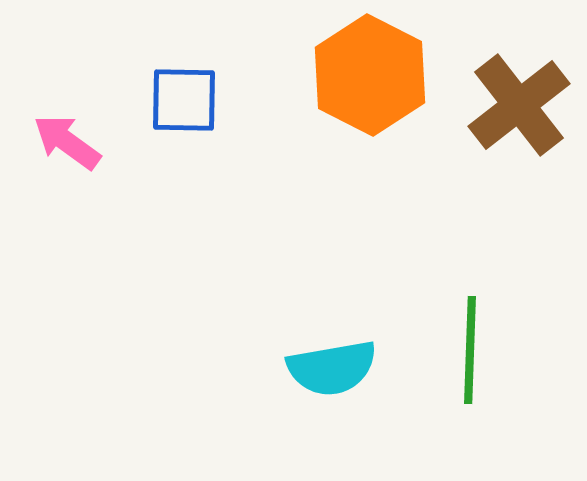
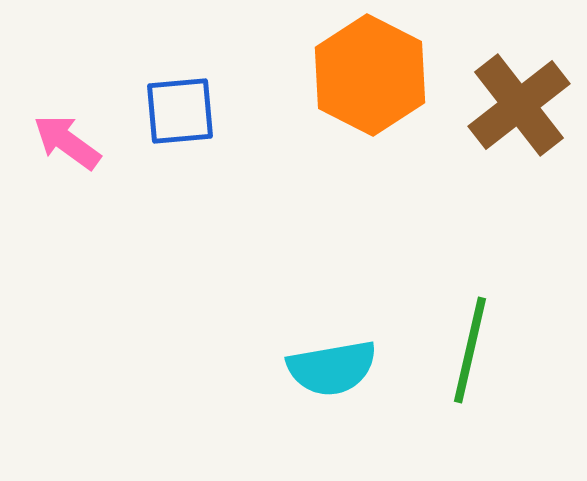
blue square: moved 4 px left, 11 px down; rotated 6 degrees counterclockwise
green line: rotated 11 degrees clockwise
